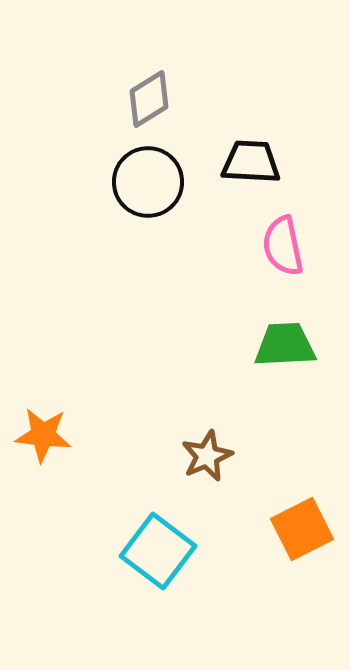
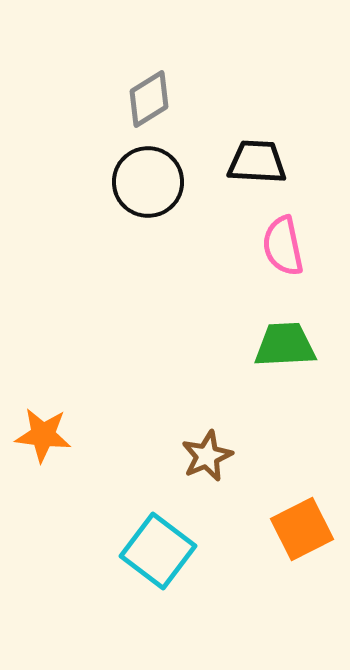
black trapezoid: moved 6 px right
